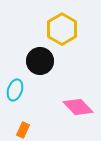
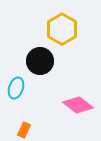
cyan ellipse: moved 1 px right, 2 px up
pink diamond: moved 2 px up; rotated 8 degrees counterclockwise
orange rectangle: moved 1 px right
